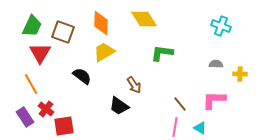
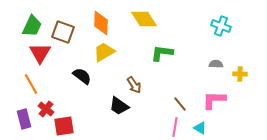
purple rectangle: moved 1 px left, 2 px down; rotated 18 degrees clockwise
